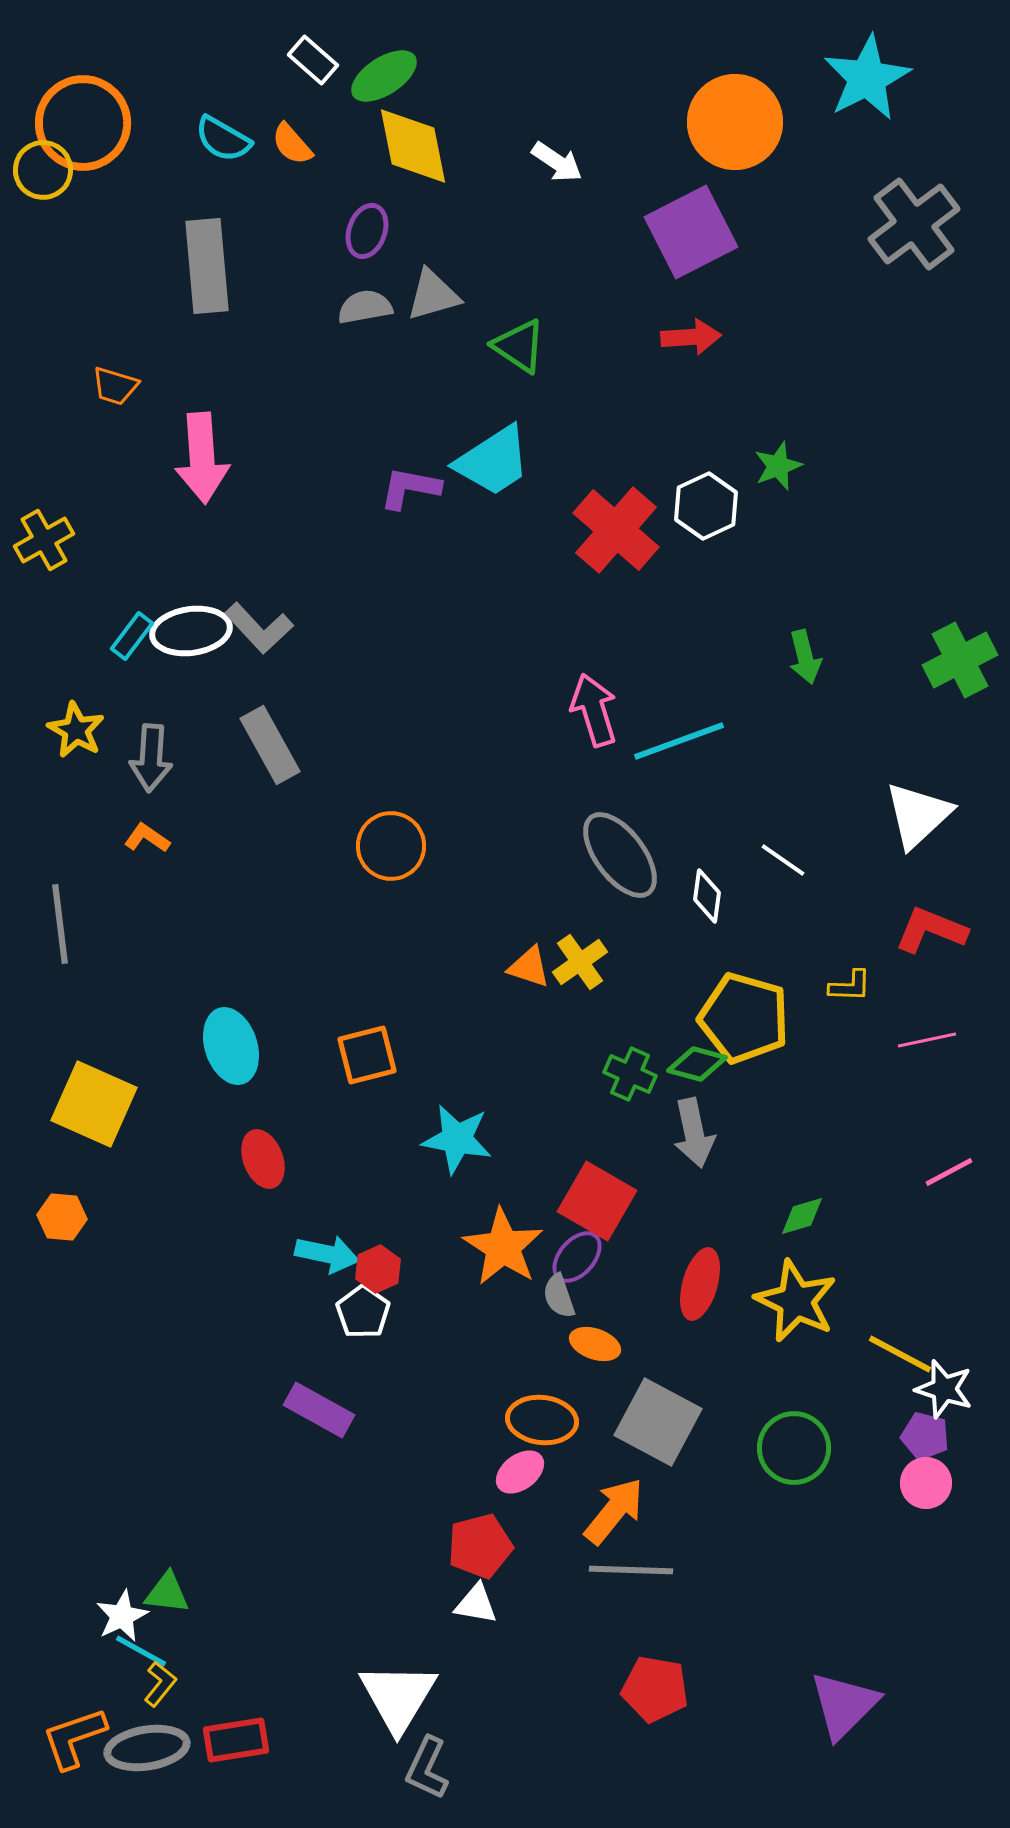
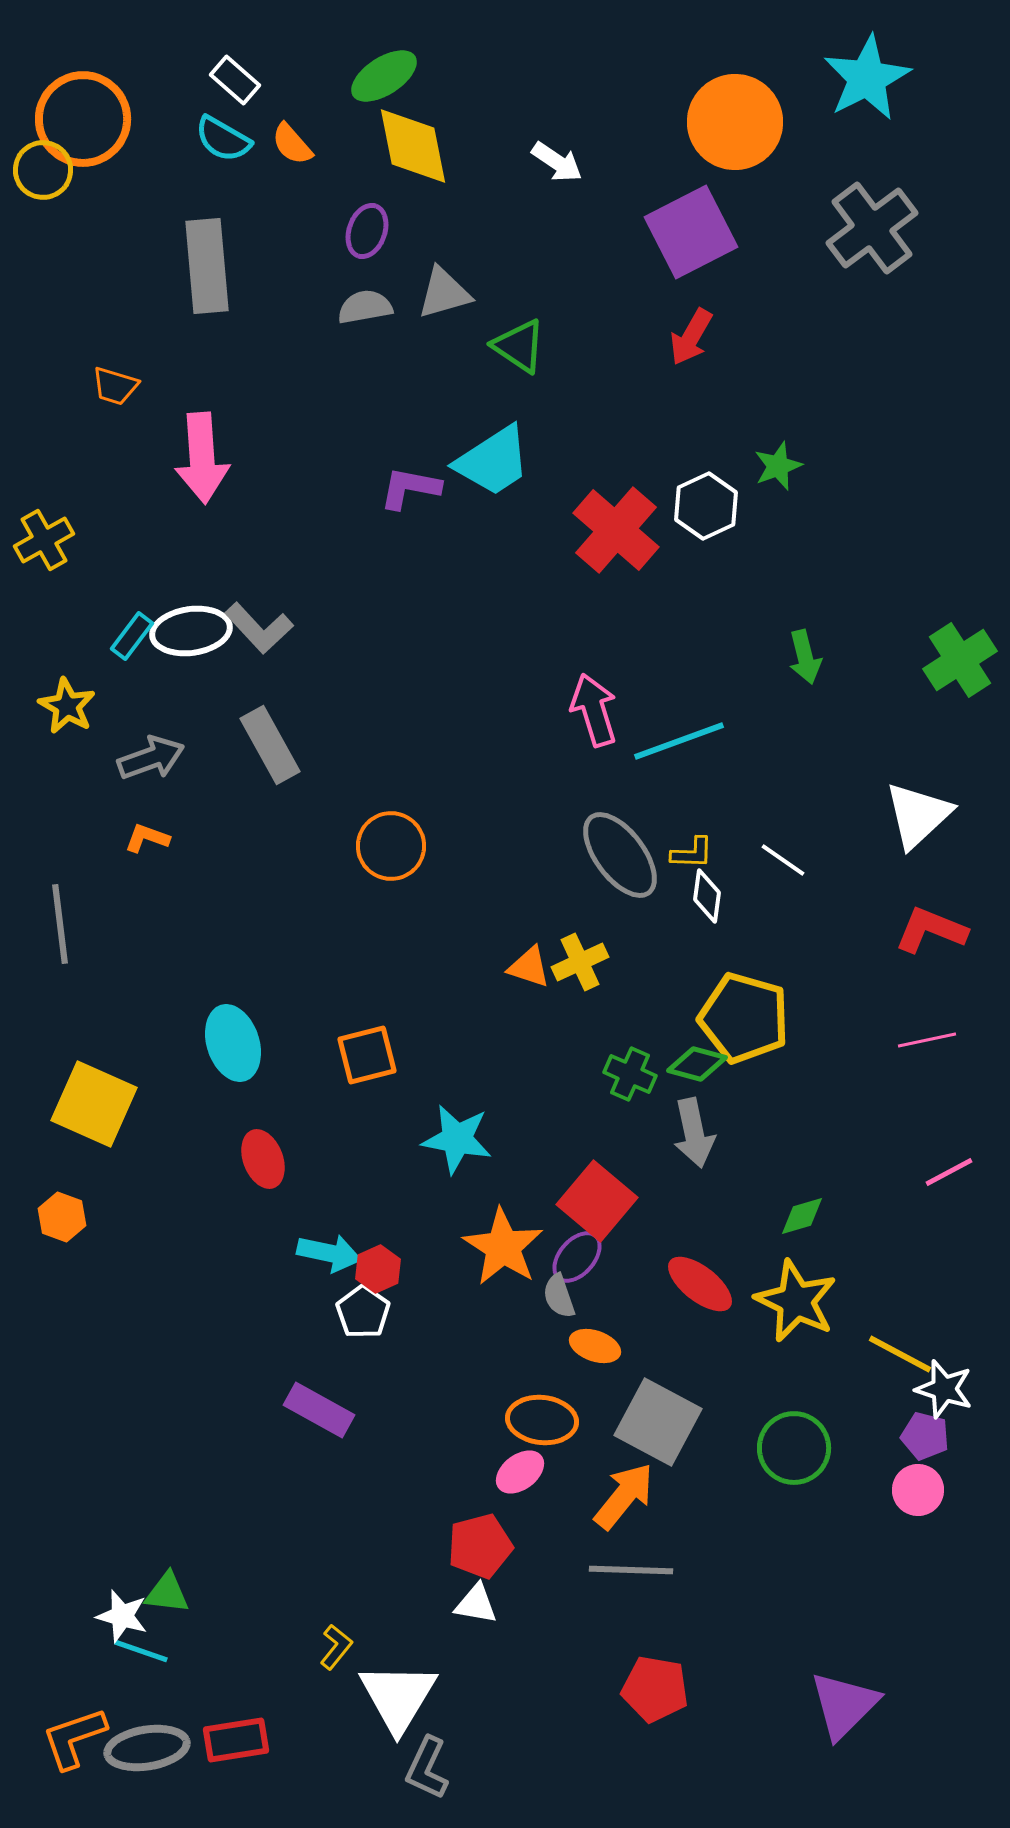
white rectangle at (313, 60): moved 78 px left, 20 px down
orange circle at (83, 123): moved 4 px up
gray cross at (914, 224): moved 42 px left, 4 px down
gray triangle at (433, 295): moved 11 px right, 2 px up
red arrow at (691, 337): rotated 124 degrees clockwise
green cross at (960, 660): rotated 6 degrees counterclockwise
yellow star at (76, 730): moved 9 px left, 24 px up
gray arrow at (151, 758): rotated 114 degrees counterclockwise
orange L-shape at (147, 838): rotated 15 degrees counterclockwise
yellow cross at (580, 962): rotated 10 degrees clockwise
yellow L-shape at (850, 986): moved 158 px left, 133 px up
cyan ellipse at (231, 1046): moved 2 px right, 3 px up
red square at (597, 1201): rotated 10 degrees clockwise
orange hexagon at (62, 1217): rotated 15 degrees clockwise
cyan arrow at (327, 1254): moved 2 px right, 1 px up
red ellipse at (700, 1284): rotated 68 degrees counterclockwise
orange ellipse at (595, 1344): moved 2 px down
pink circle at (926, 1483): moved 8 px left, 7 px down
orange arrow at (614, 1511): moved 10 px right, 15 px up
white star at (122, 1616): rotated 30 degrees counterclockwise
cyan line at (141, 1651): rotated 10 degrees counterclockwise
yellow L-shape at (160, 1684): moved 176 px right, 37 px up
